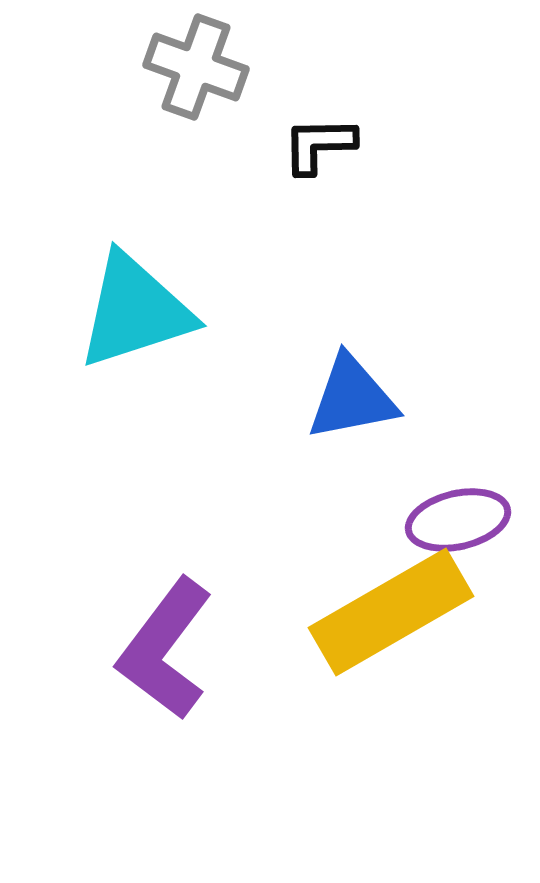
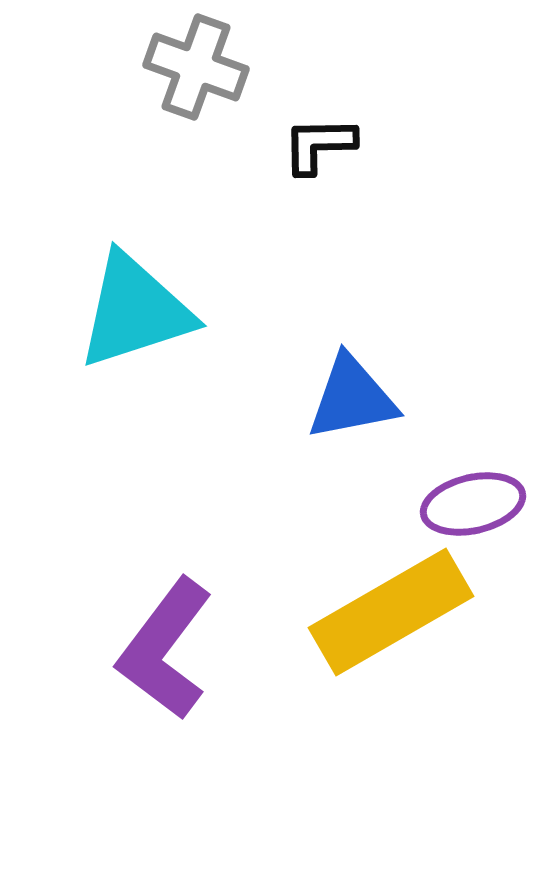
purple ellipse: moved 15 px right, 16 px up
